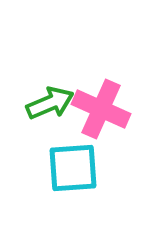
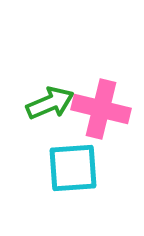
pink cross: rotated 10 degrees counterclockwise
